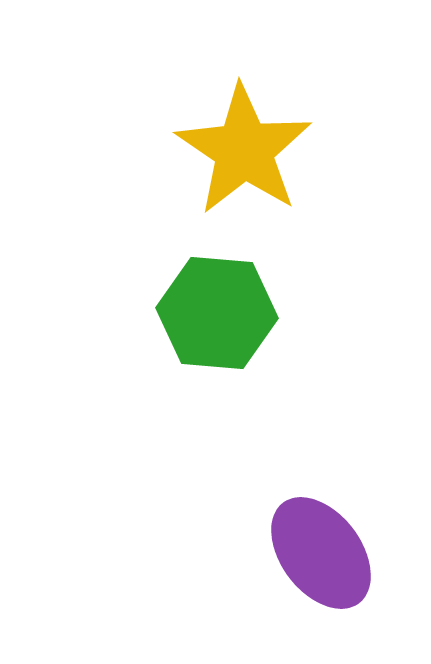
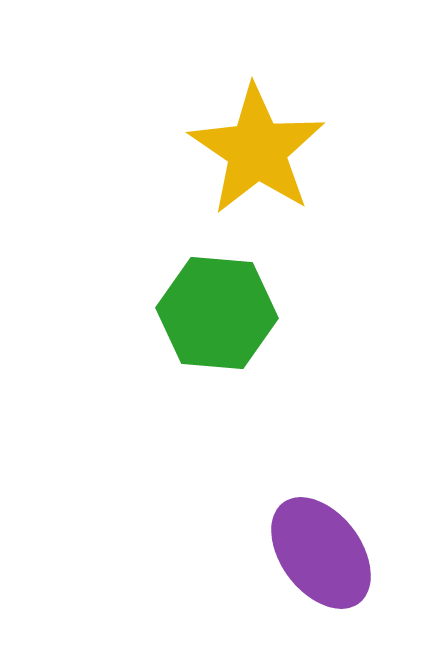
yellow star: moved 13 px right
